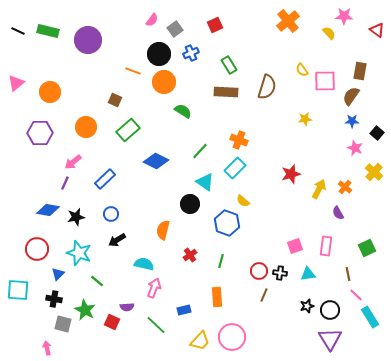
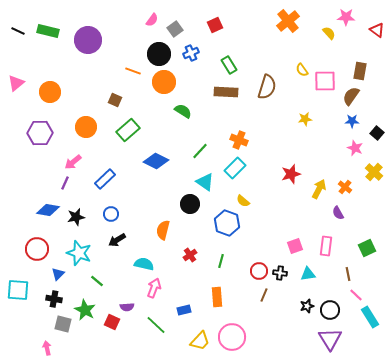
pink star at (344, 16): moved 2 px right, 1 px down
